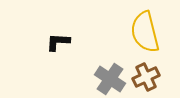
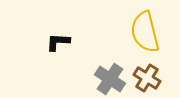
brown cross: moved 1 px right, 1 px down; rotated 32 degrees counterclockwise
